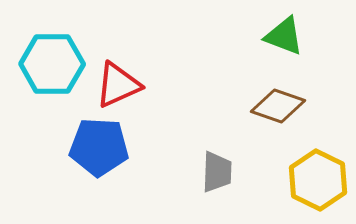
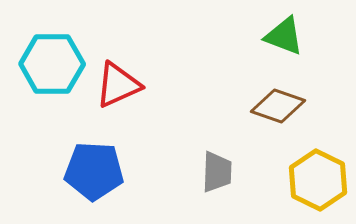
blue pentagon: moved 5 px left, 24 px down
